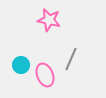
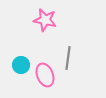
pink star: moved 4 px left
gray line: moved 3 px left, 1 px up; rotated 15 degrees counterclockwise
